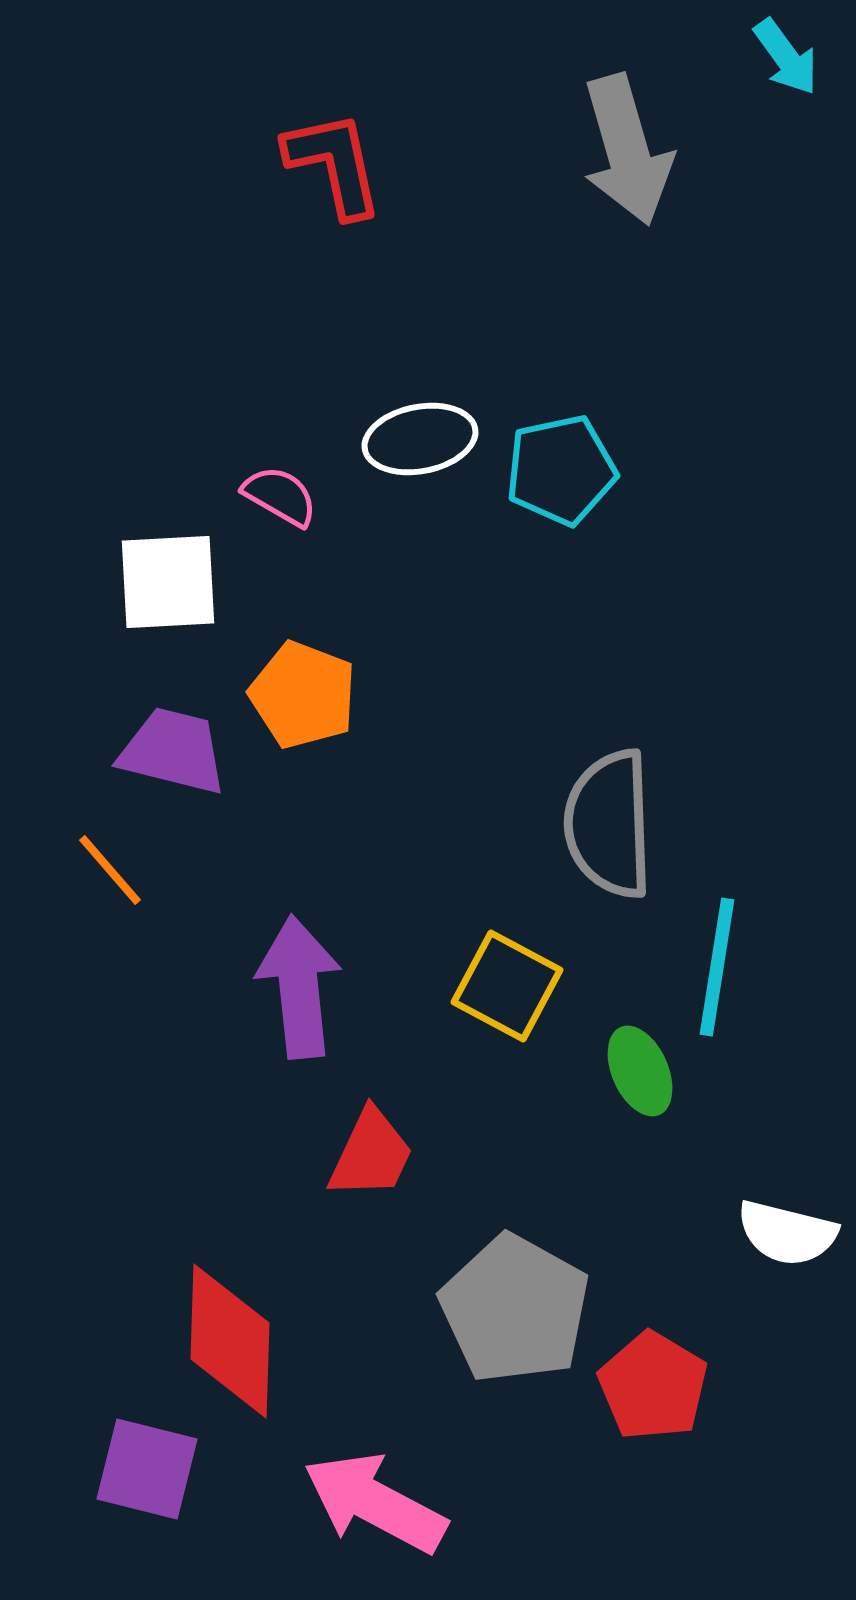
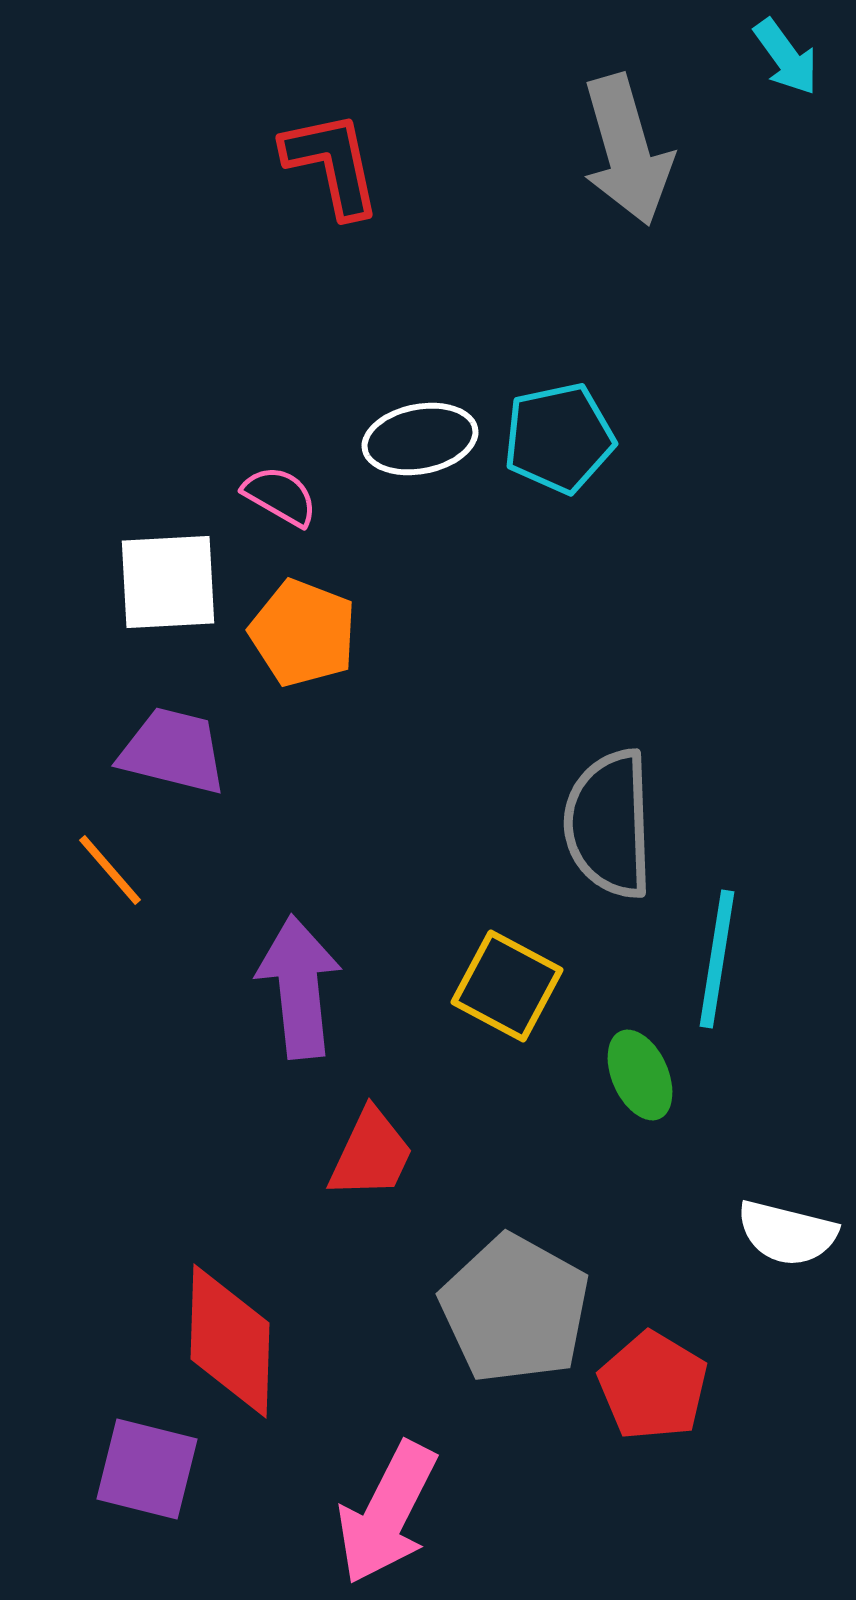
red L-shape: moved 2 px left
cyan pentagon: moved 2 px left, 32 px up
orange pentagon: moved 62 px up
cyan line: moved 8 px up
green ellipse: moved 4 px down
pink arrow: moved 12 px right, 10 px down; rotated 91 degrees counterclockwise
